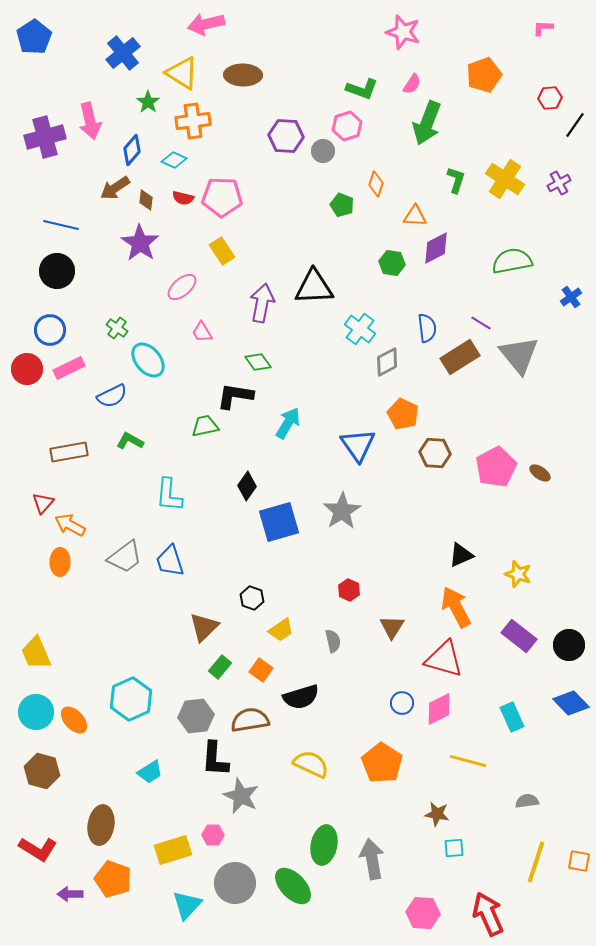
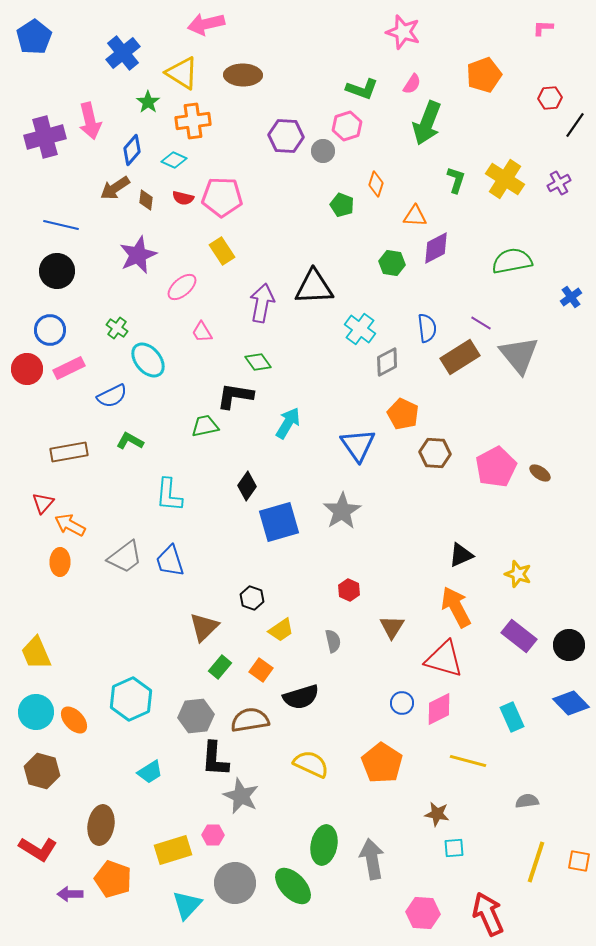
purple star at (140, 243): moved 2 px left, 12 px down; rotated 15 degrees clockwise
